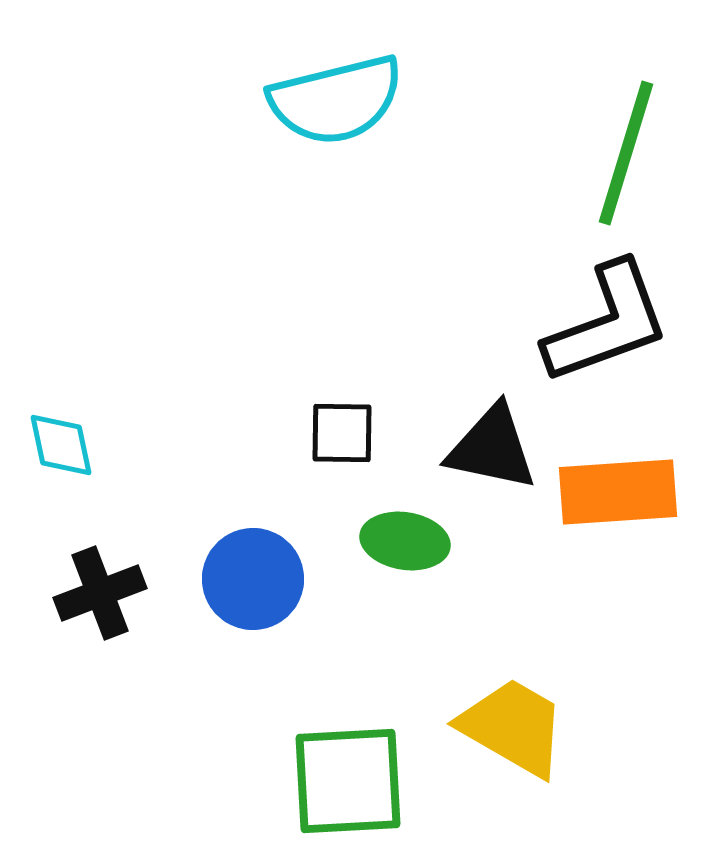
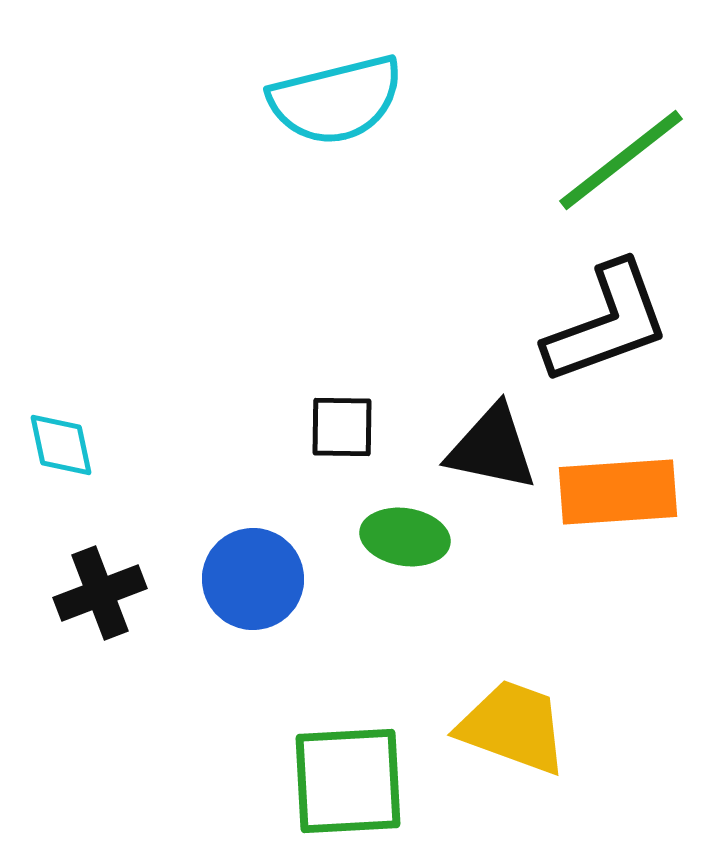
green line: moved 5 px left, 7 px down; rotated 35 degrees clockwise
black square: moved 6 px up
green ellipse: moved 4 px up
yellow trapezoid: rotated 10 degrees counterclockwise
